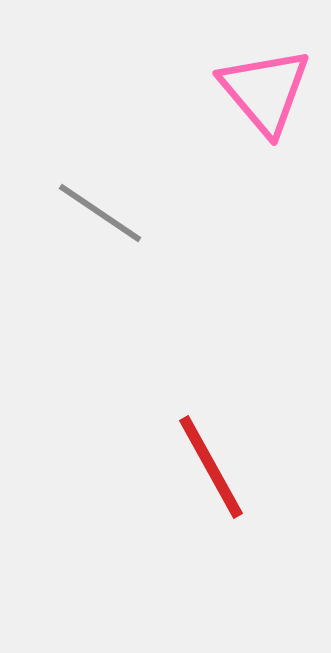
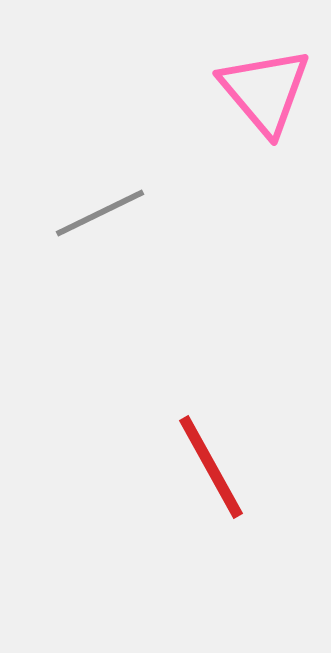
gray line: rotated 60 degrees counterclockwise
